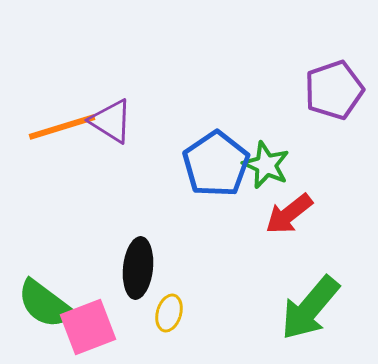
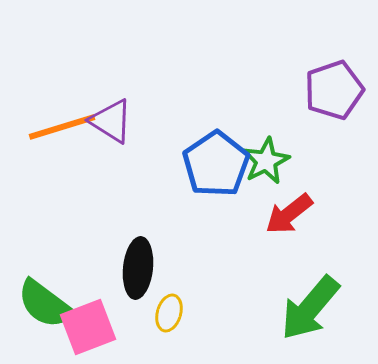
green star: moved 4 px up; rotated 21 degrees clockwise
